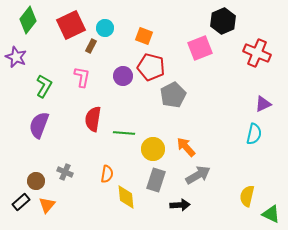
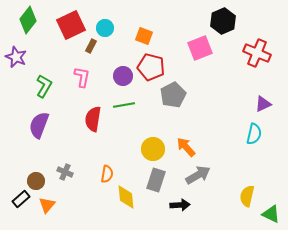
green line: moved 28 px up; rotated 15 degrees counterclockwise
black rectangle: moved 3 px up
